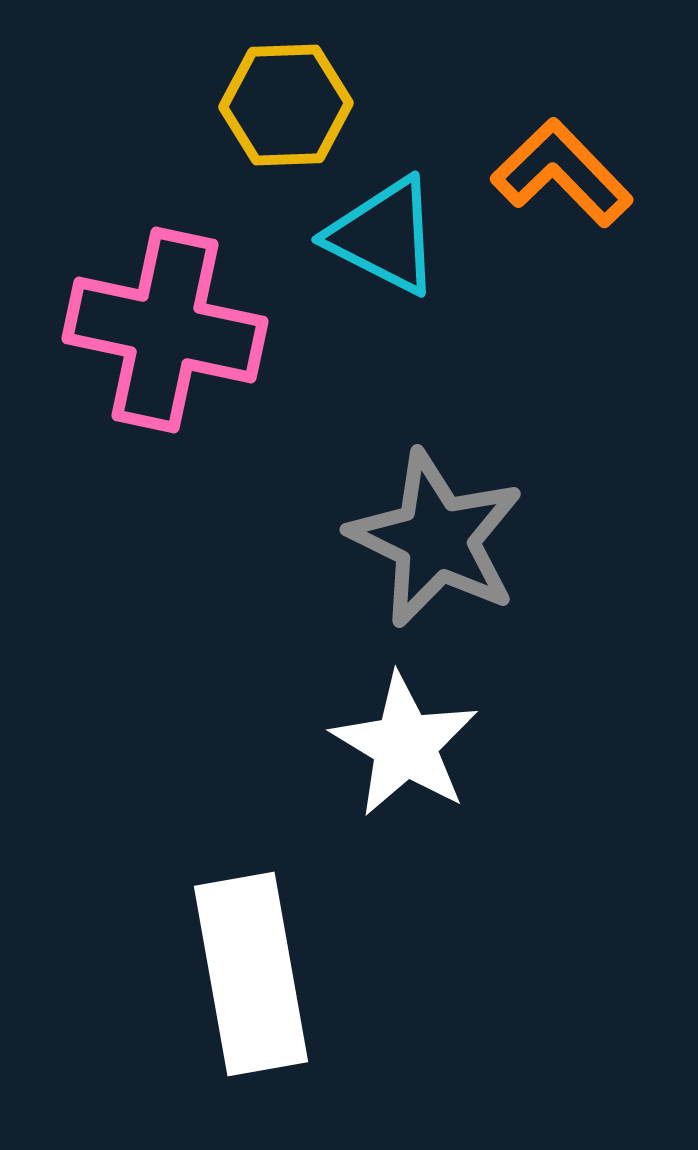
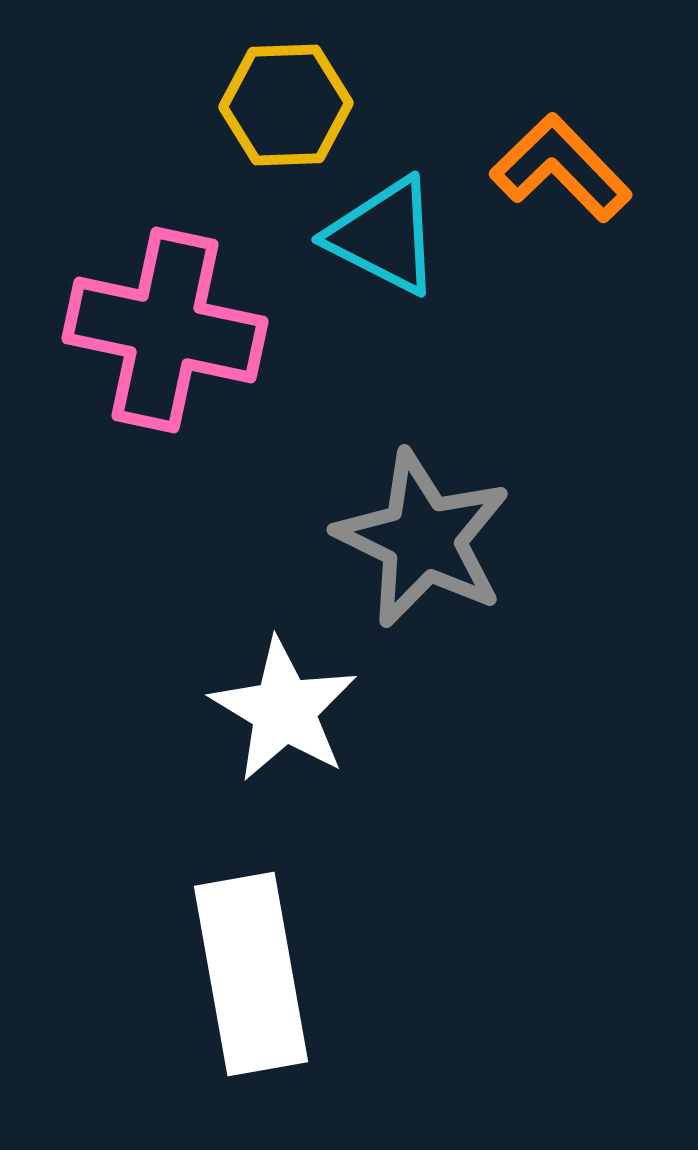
orange L-shape: moved 1 px left, 5 px up
gray star: moved 13 px left
white star: moved 121 px left, 35 px up
